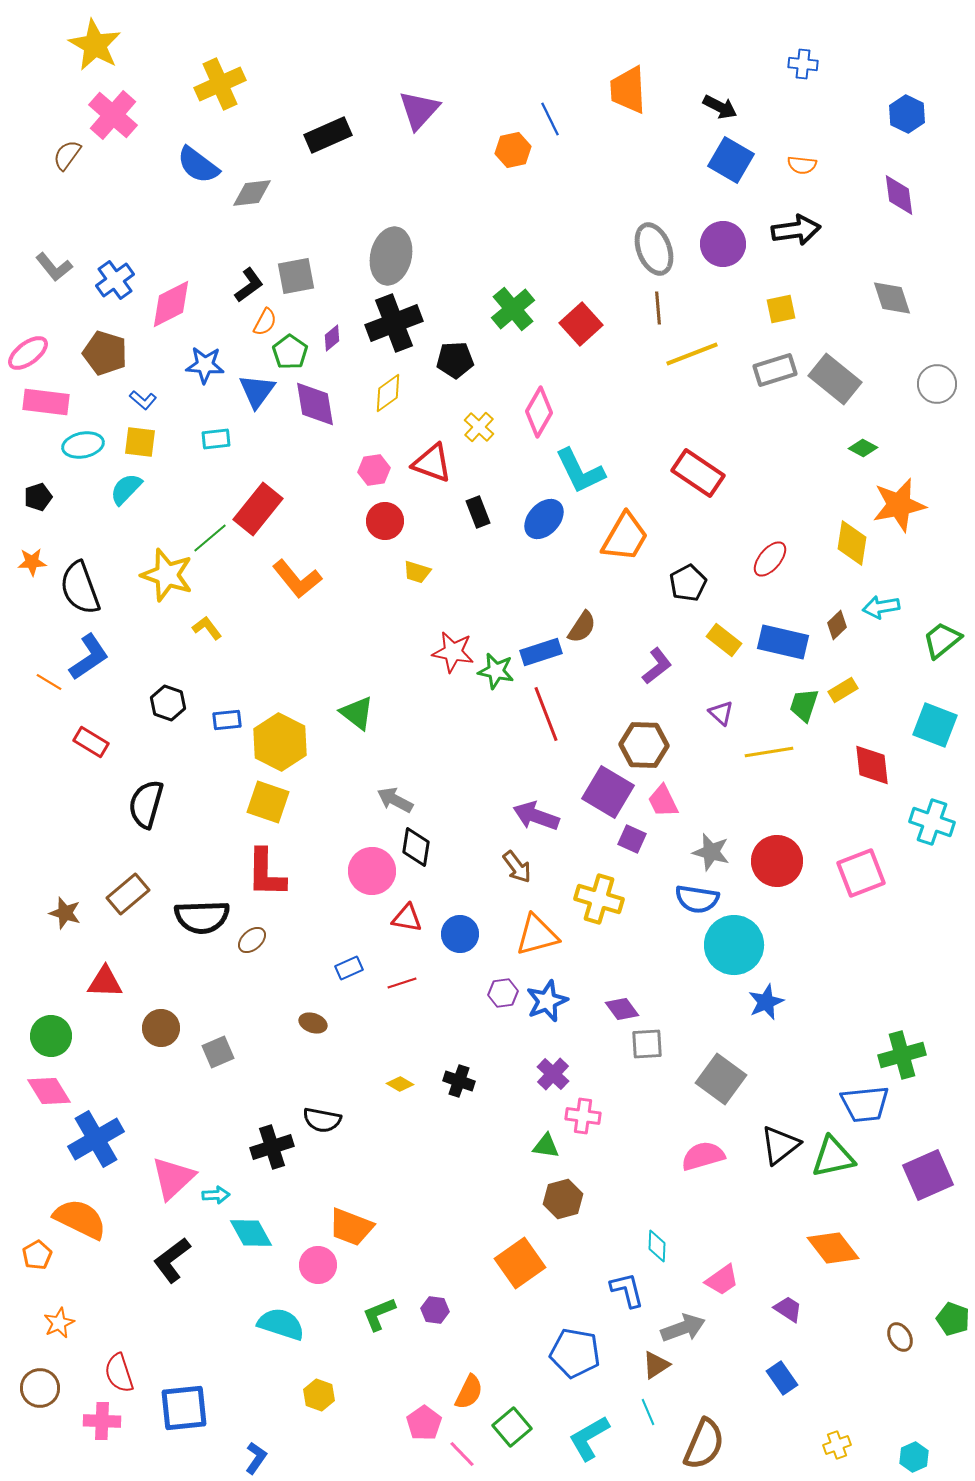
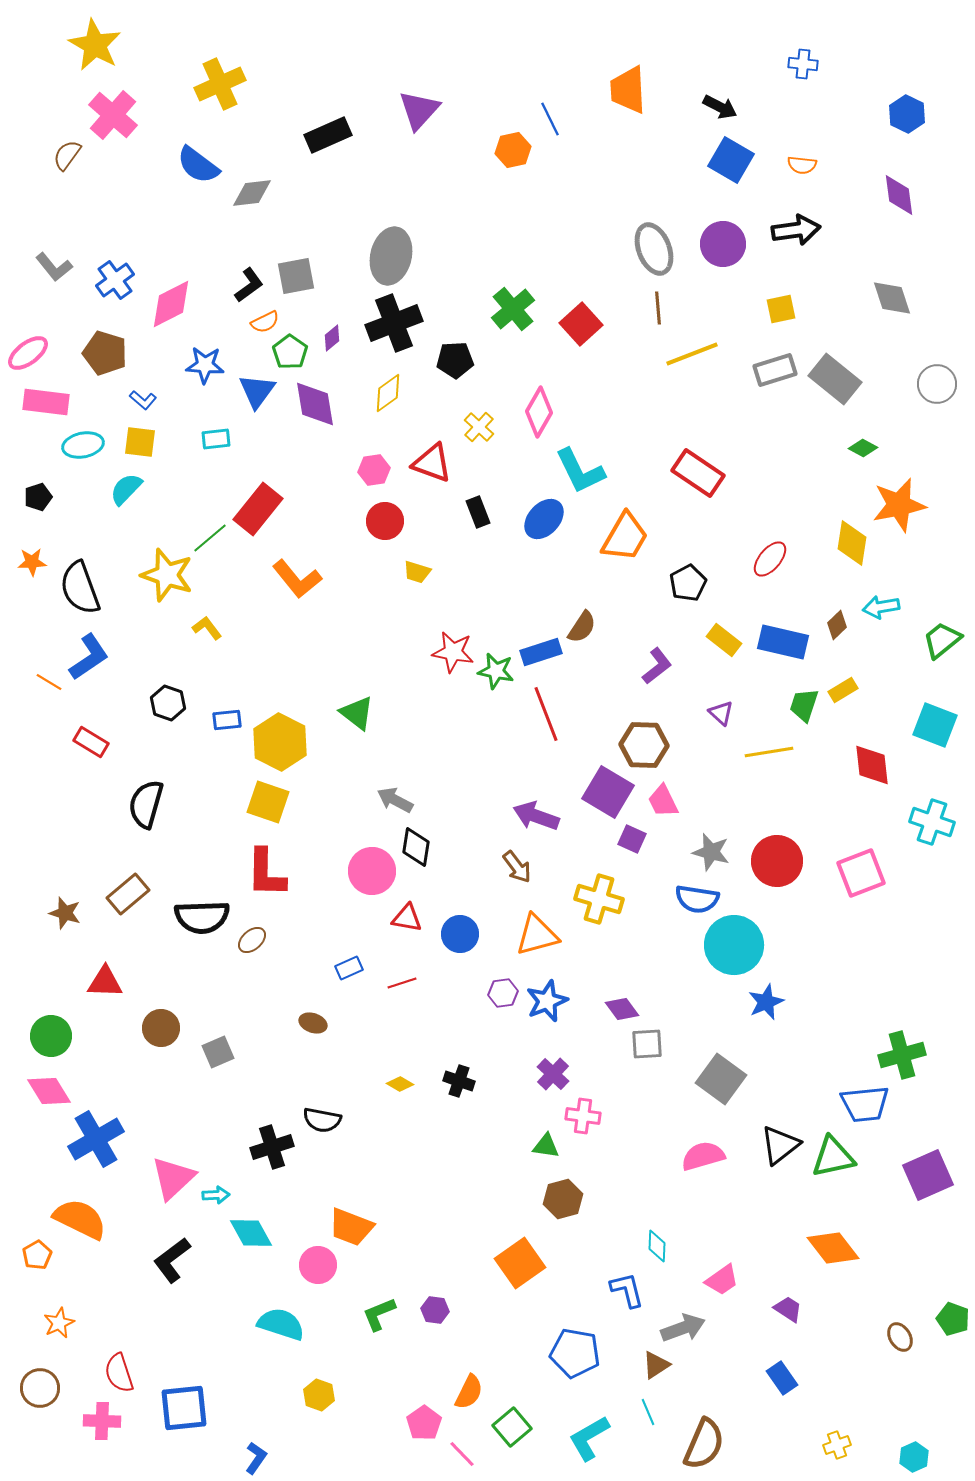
orange semicircle at (265, 322): rotated 36 degrees clockwise
